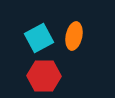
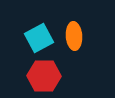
orange ellipse: rotated 16 degrees counterclockwise
